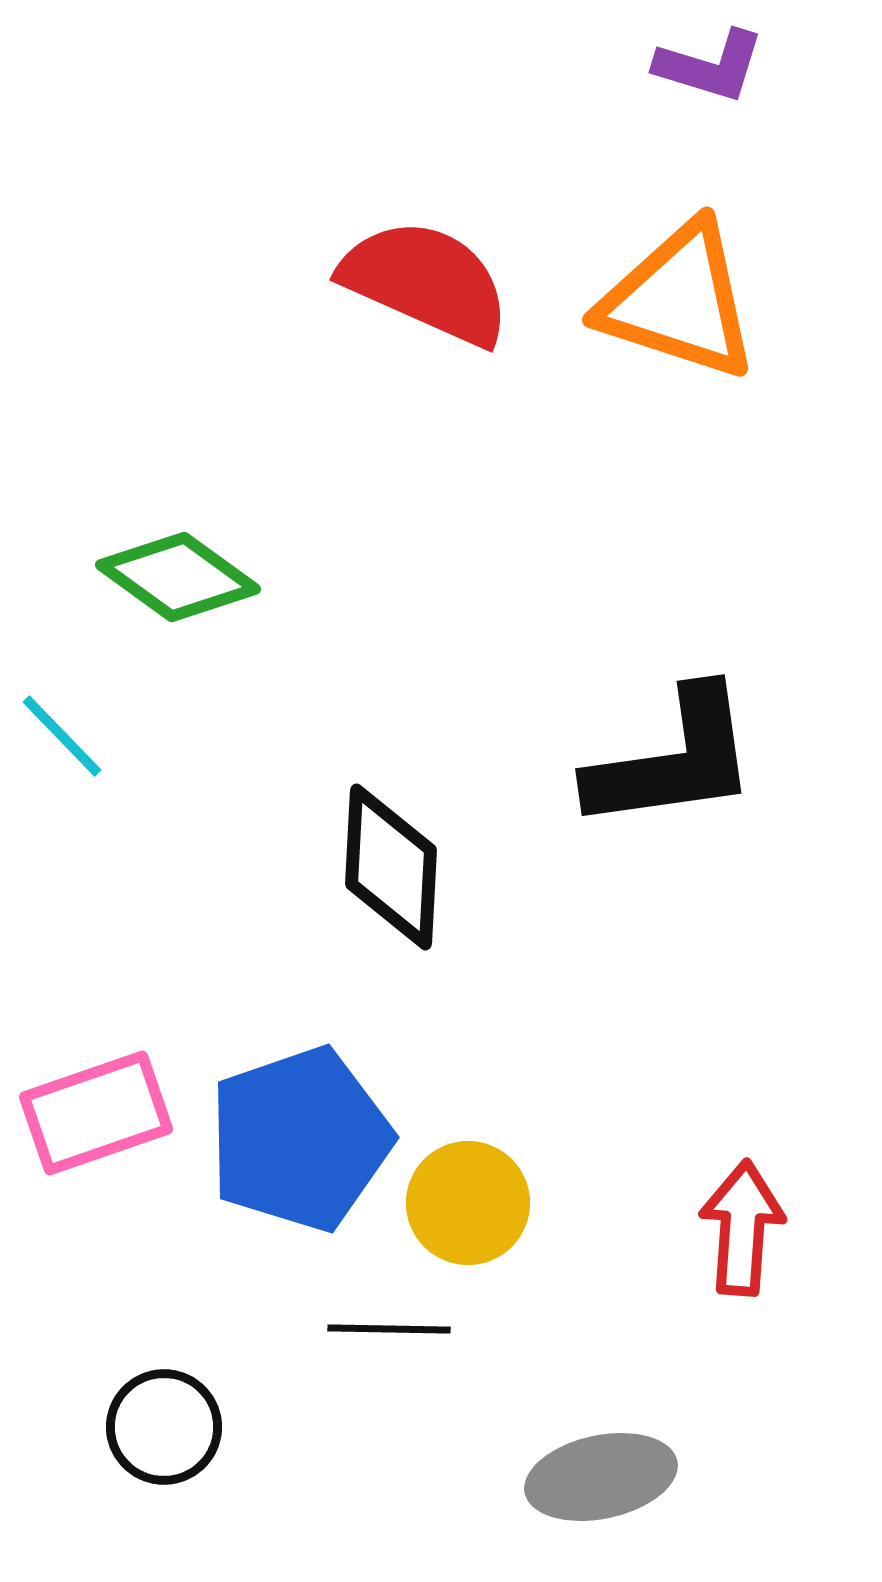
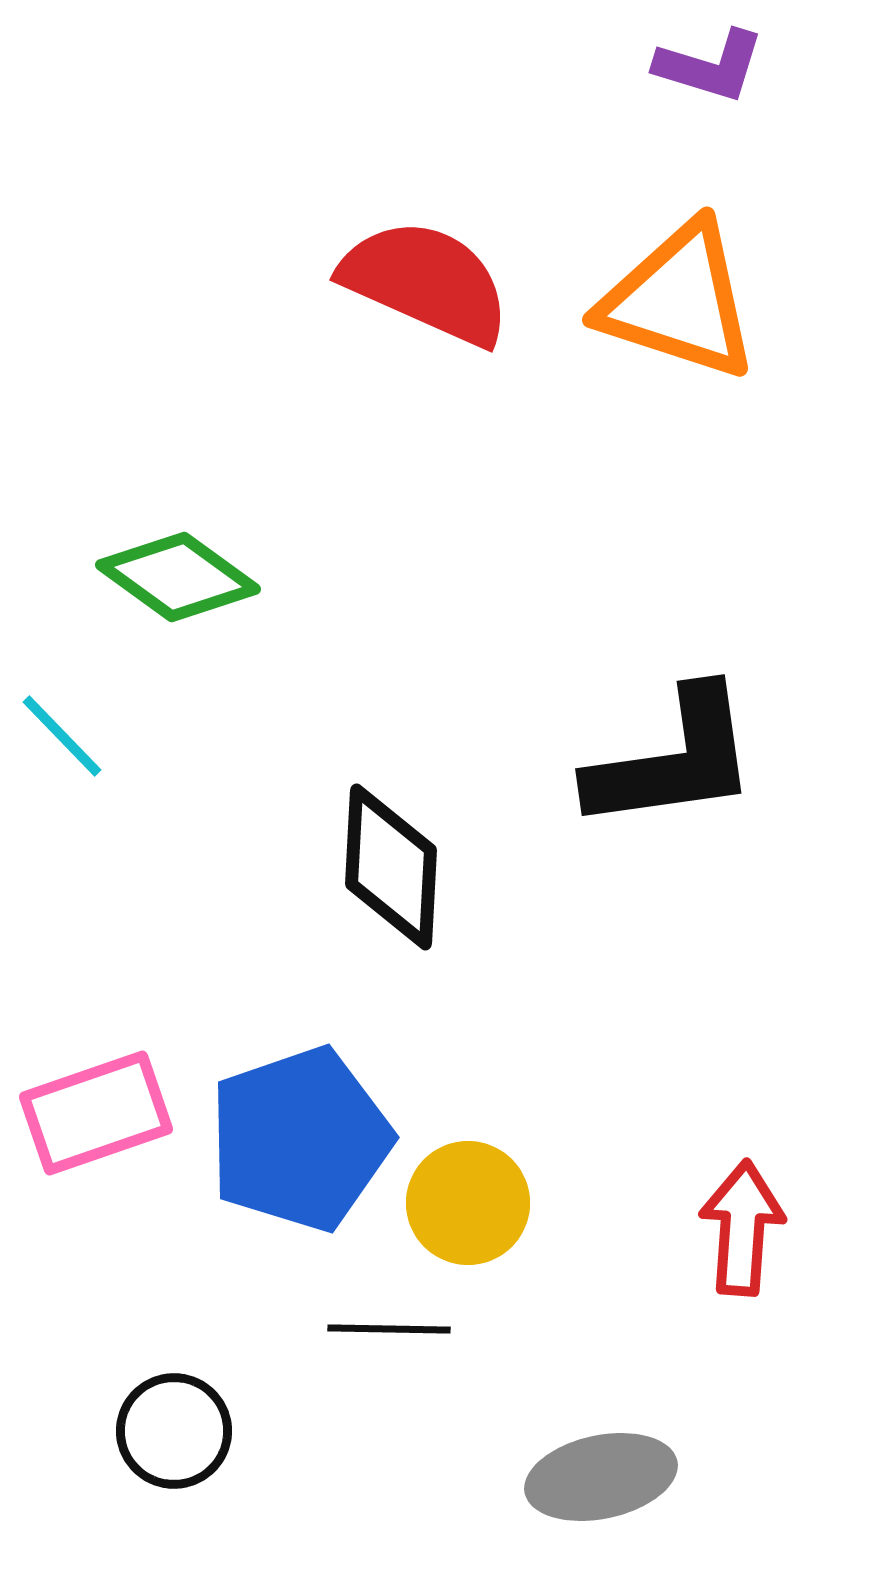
black circle: moved 10 px right, 4 px down
